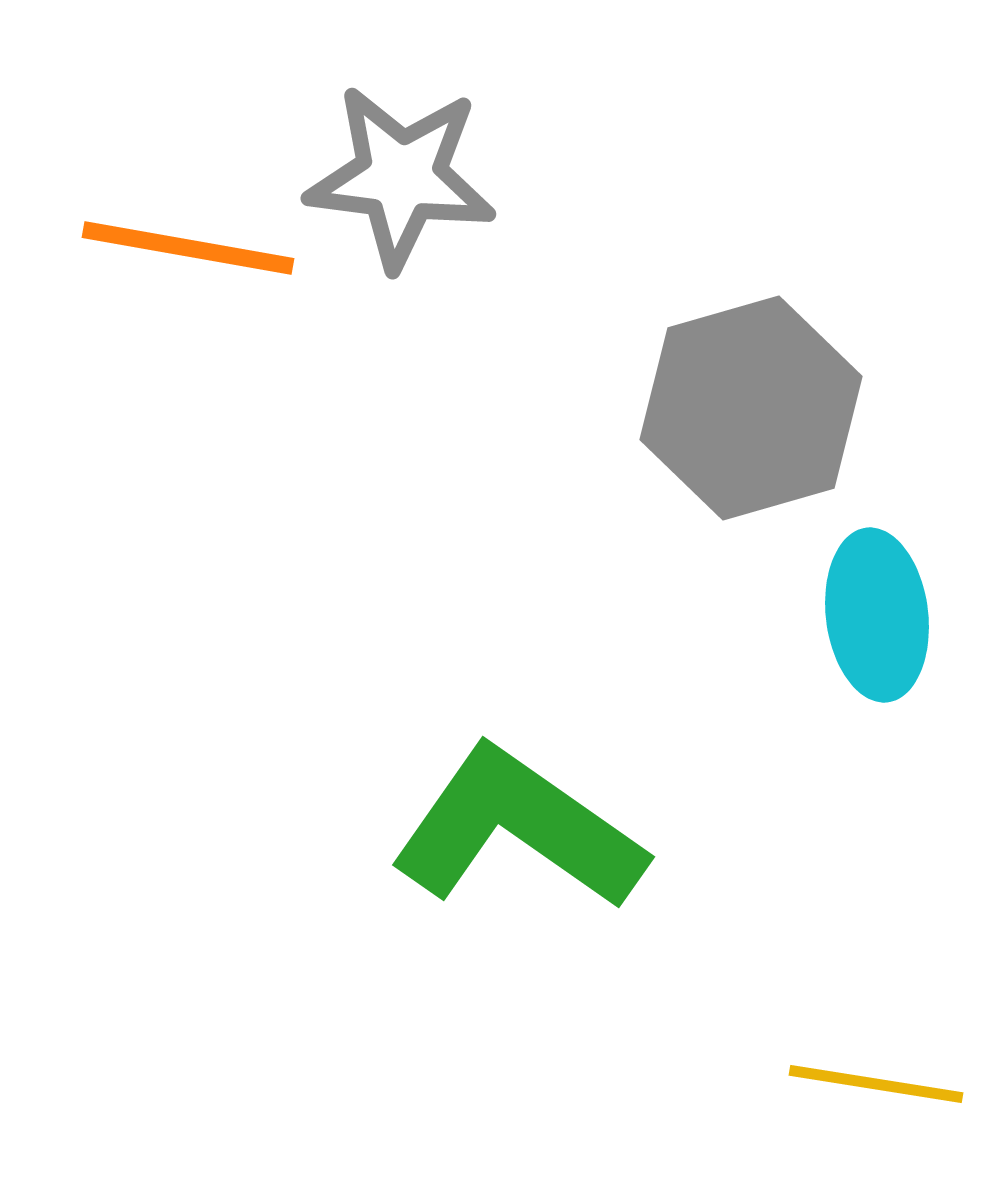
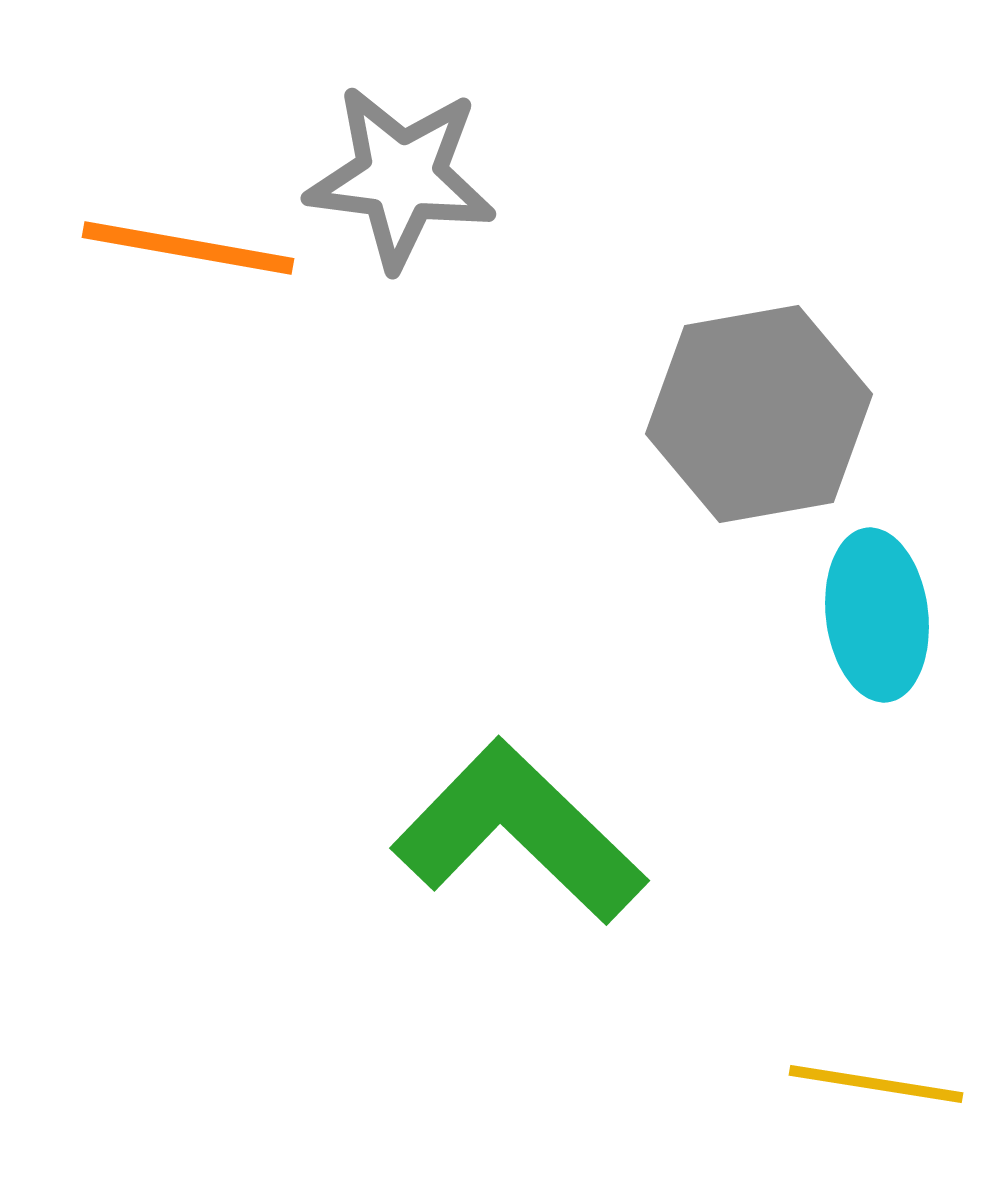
gray hexagon: moved 8 px right, 6 px down; rotated 6 degrees clockwise
green L-shape: moved 1 px right, 3 px down; rotated 9 degrees clockwise
